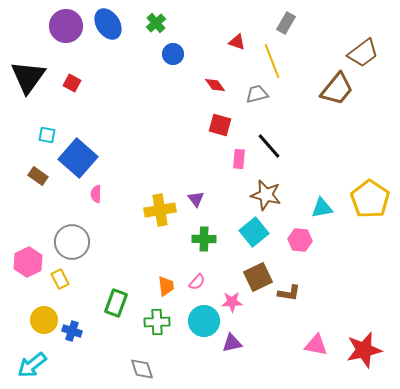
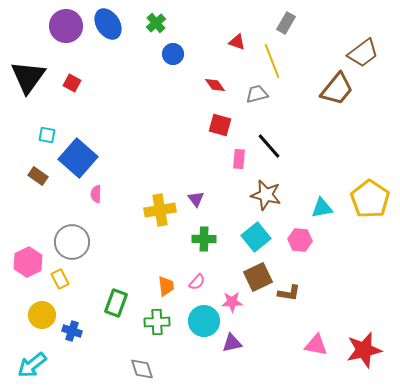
cyan square at (254, 232): moved 2 px right, 5 px down
yellow circle at (44, 320): moved 2 px left, 5 px up
